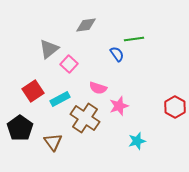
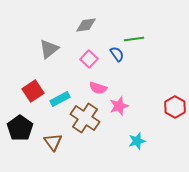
pink square: moved 20 px right, 5 px up
